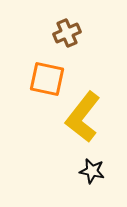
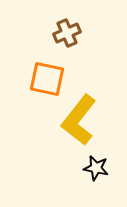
yellow L-shape: moved 4 px left, 3 px down
black star: moved 4 px right, 3 px up
